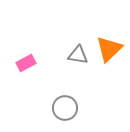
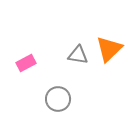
gray circle: moved 7 px left, 9 px up
